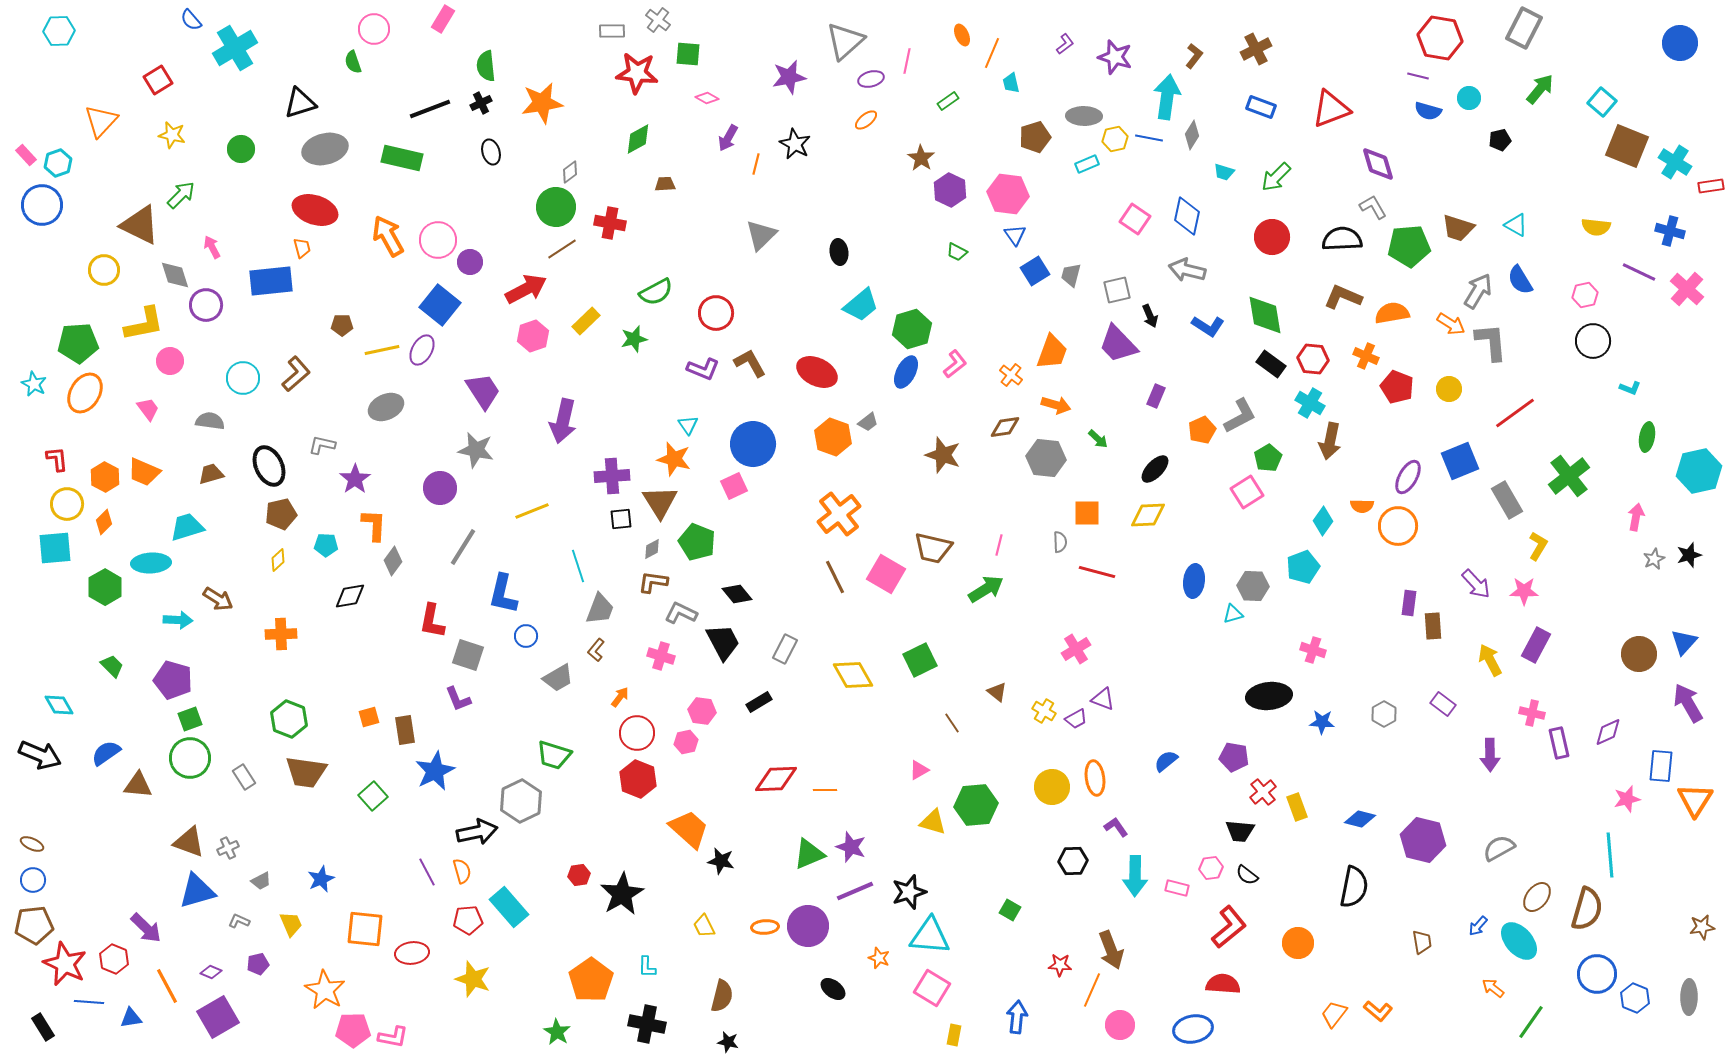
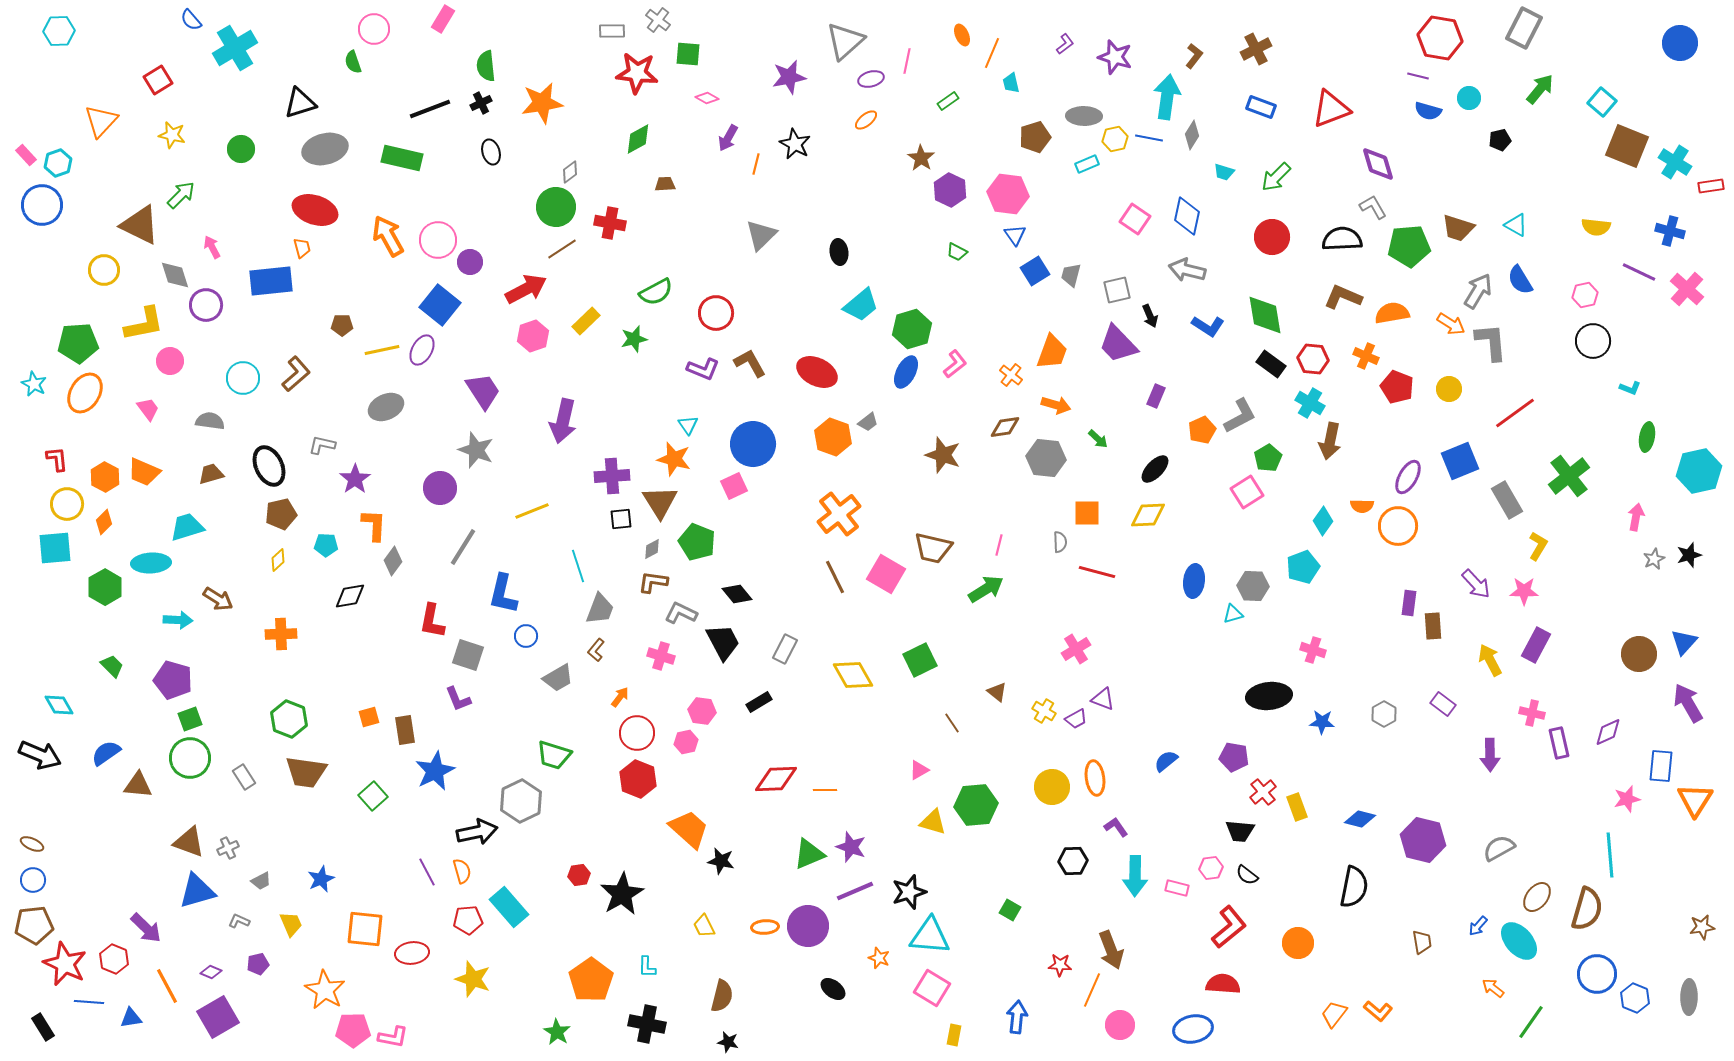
gray star at (476, 450): rotated 9 degrees clockwise
